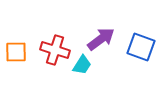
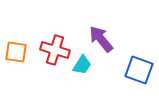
purple arrow: rotated 92 degrees counterclockwise
blue square: moved 2 px left, 23 px down
orange square: rotated 10 degrees clockwise
